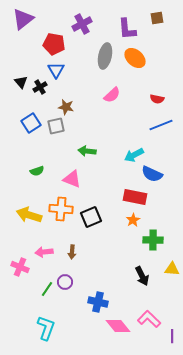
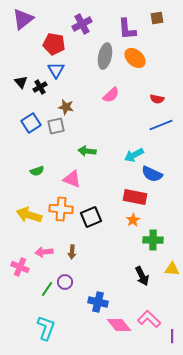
pink semicircle: moved 1 px left
pink diamond: moved 1 px right, 1 px up
